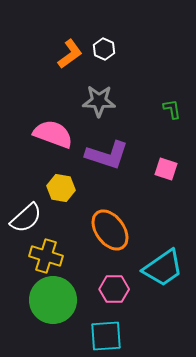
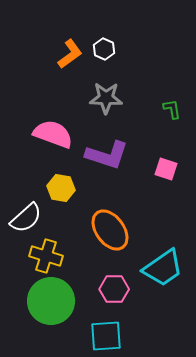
gray star: moved 7 px right, 3 px up
green circle: moved 2 px left, 1 px down
